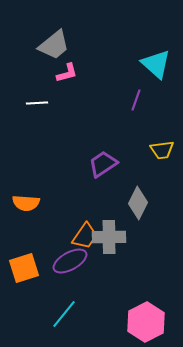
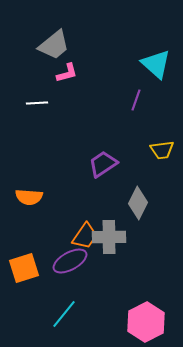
orange semicircle: moved 3 px right, 6 px up
